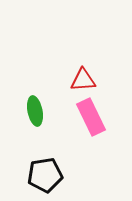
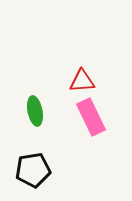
red triangle: moved 1 px left, 1 px down
black pentagon: moved 12 px left, 5 px up
